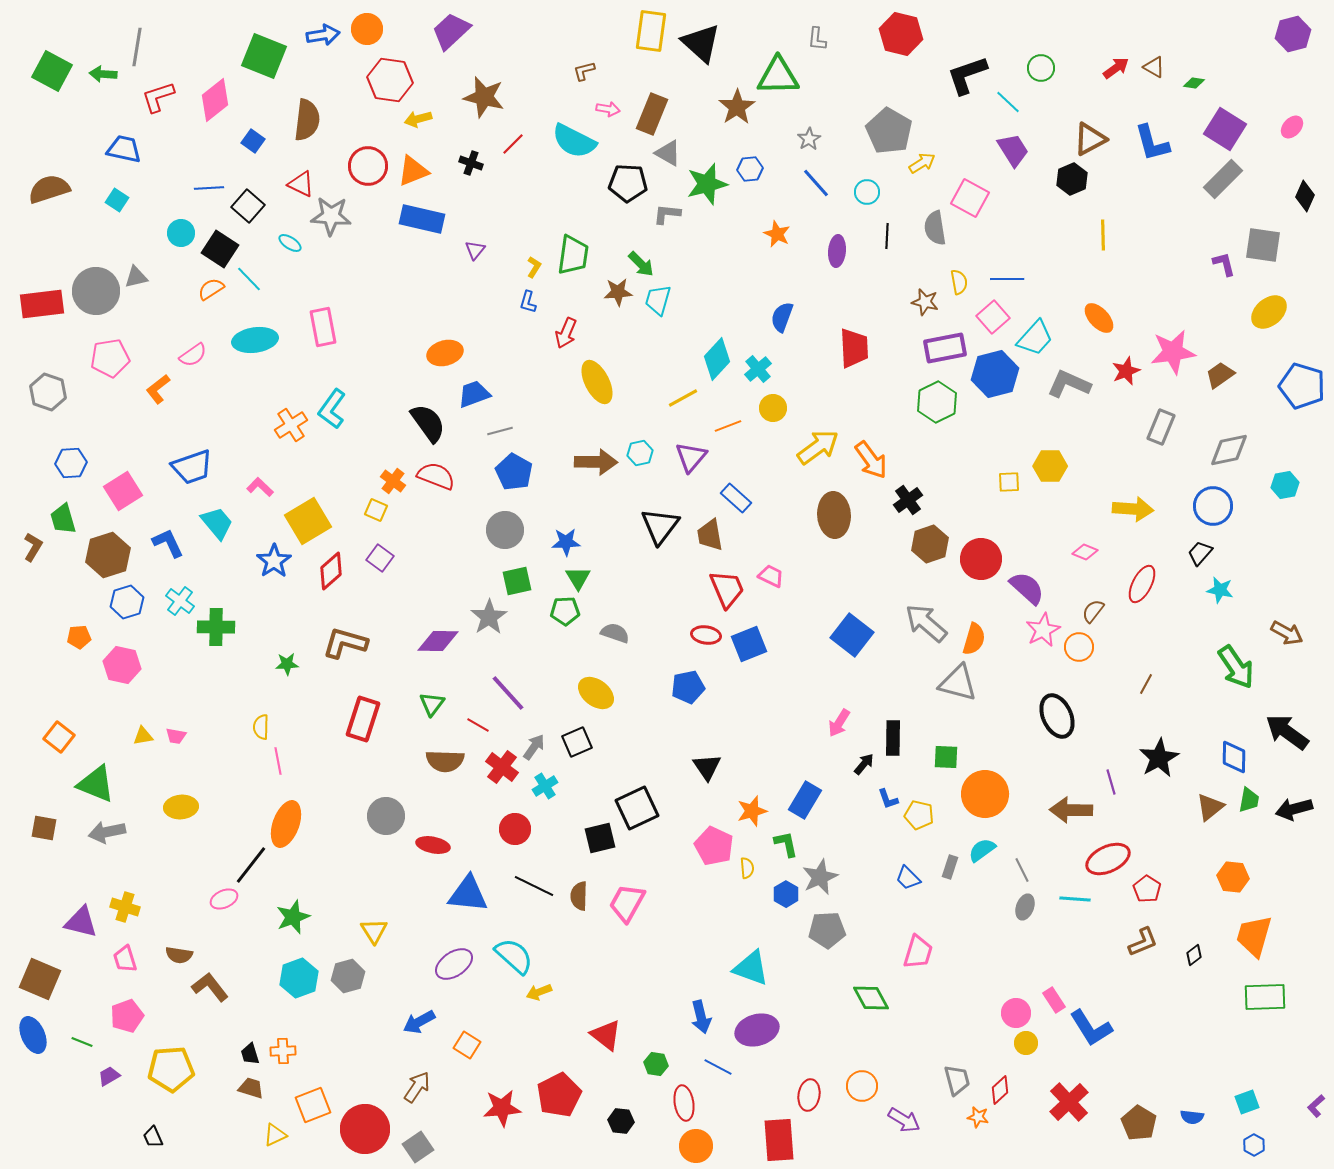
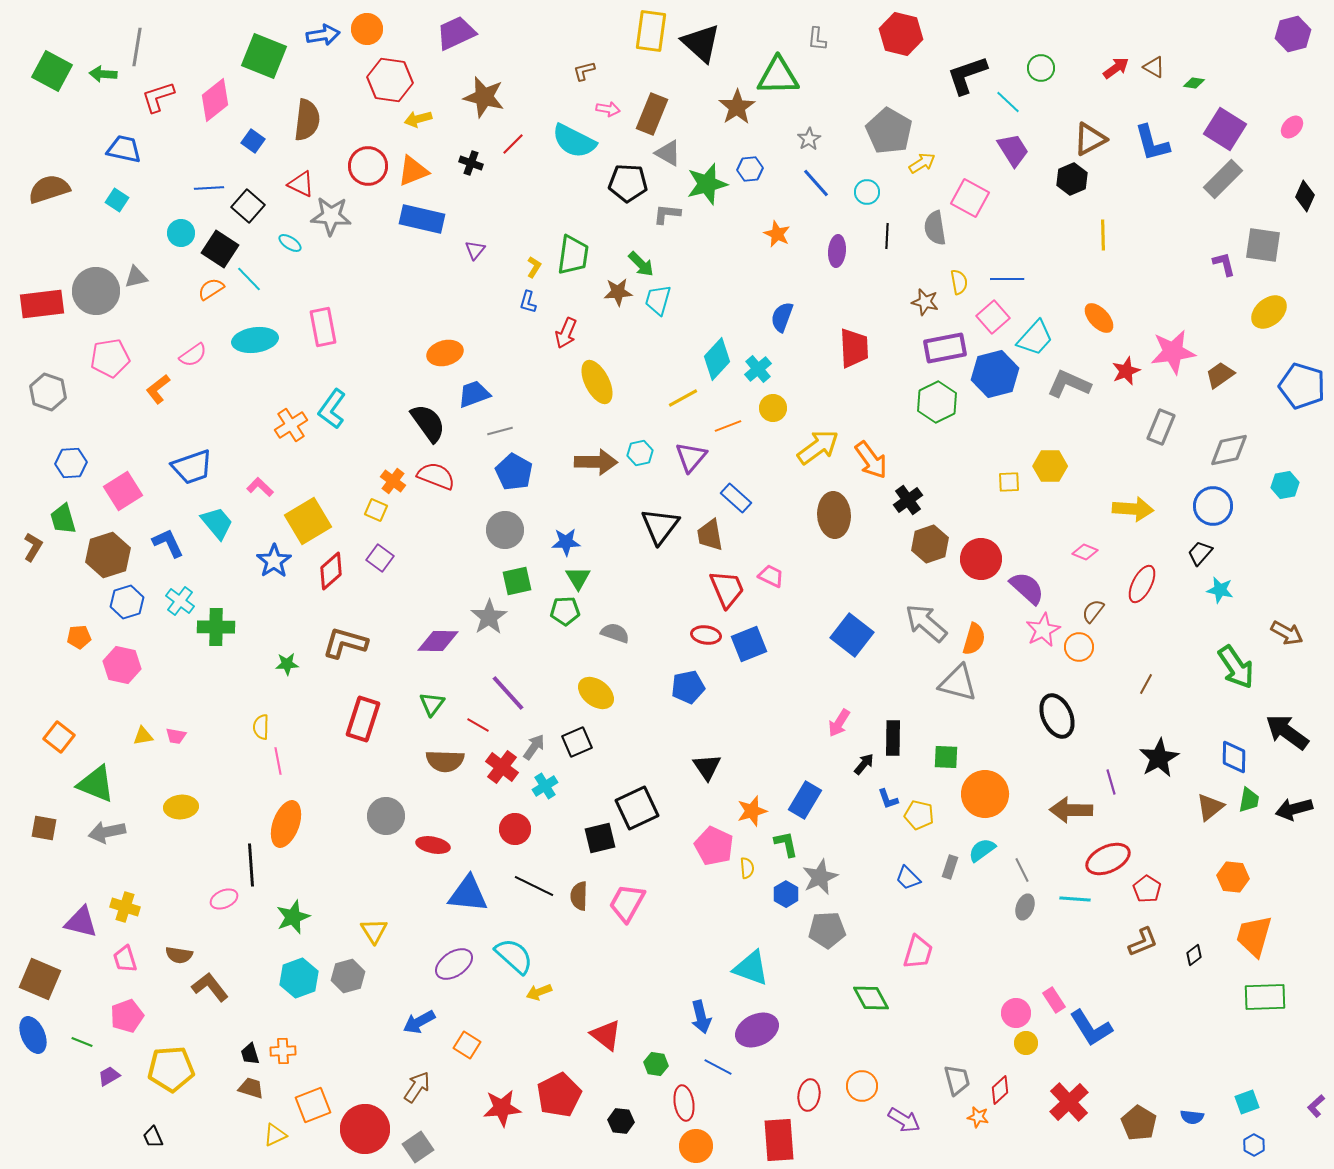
purple trapezoid at (451, 31): moved 5 px right, 2 px down; rotated 18 degrees clockwise
black line at (251, 865): rotated 42 degrees counterclockwise
purple ellipse at (757, 1030): rotated 9 degrees counterclockwise
